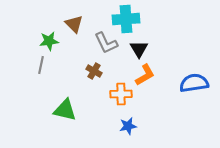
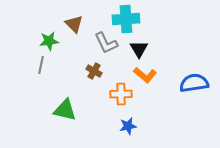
orange L-shape: rotated 70 degrees clockwise
